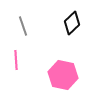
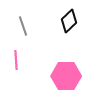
black diamond: moved 3 px left, 2 px up
pink hexagon: moved 3 px right, 1 px down; rotated 12 degrees counterclockwise
